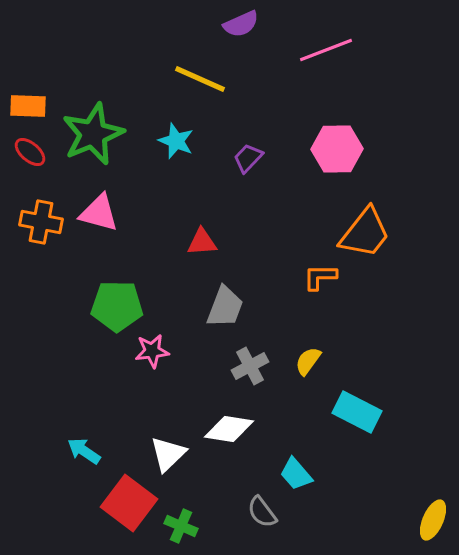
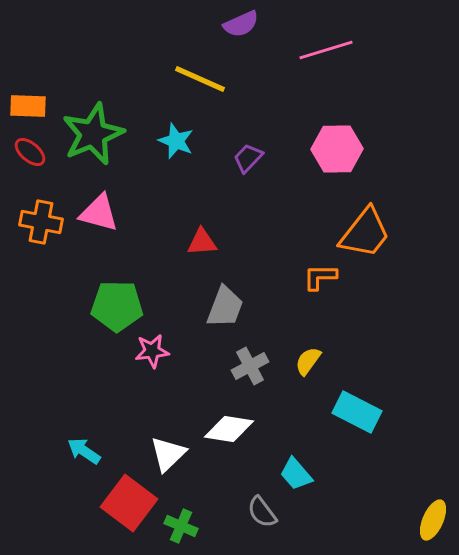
pink line: rotated 4 degrees clockwise
